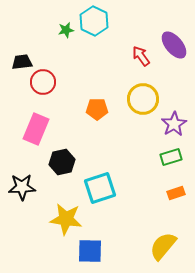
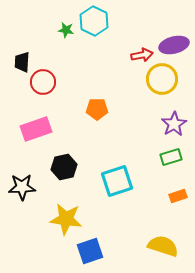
green star: rotated 21 degrees clockwise
purple ellipse: rotated 64 degrees counterclockwise
red arrow: moved 1 px right, 1 px up; rotated 115 degrees clockwise
black trapezoid: rotated 80 degrees counterclockwise
yellow circle: moved 19 px right, 20 px up
pink rectangle: rotated 48 degrees clockwise
black hexagon: moved 2 px right, 5 px down
cyan square: moved 17 px right, 7 px up
orange rectangle: moved 2 px right, 3 px down
yellow semicircle: rotated 68 degrees clockwise
blue square: rotated 20 degrees counterclockwise
